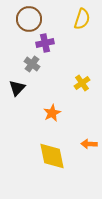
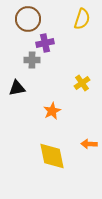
brown circle: moved 1 px left
gray cross: moved 4 px up; rotated 35 degrees counterclockwise
black triangle: rotated 36 degrees clockwise
orange star: moved 2 px up
